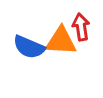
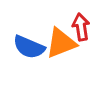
orange triangle: moved 2 px down; rotated 24 degrees counterclockwise
